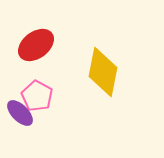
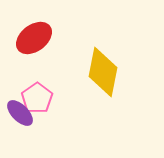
red ellipse: moved 2 px left, 7 px up
pink pentagon: moved 2 px down; rotated 8 degrees clockwise
